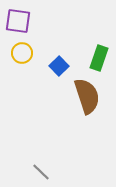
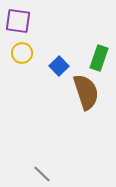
brown semicircle: moved 1 px left, 4 px up
gray line: moved 1 px right, 2 px down
